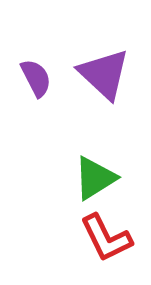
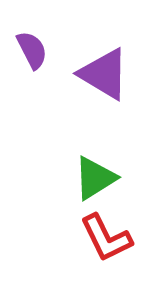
purple triangle: rotated 12 degrees counterclockwise
purple semicircle: moved 4 px left, 28 px up
